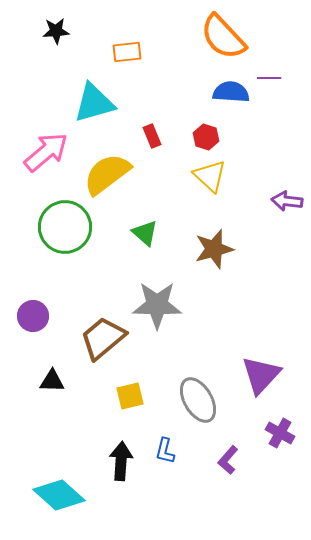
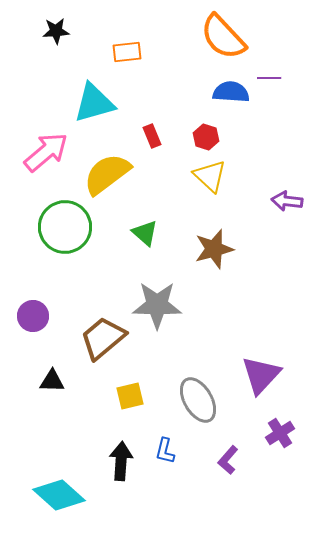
purple cross: rotated 28 degrees clockwise
